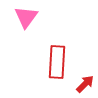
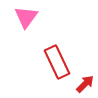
red rectangle: rotated 28 degrees counterclockwise
